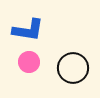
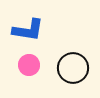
pink circle: moved 3 px down
